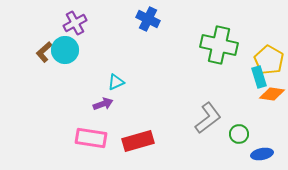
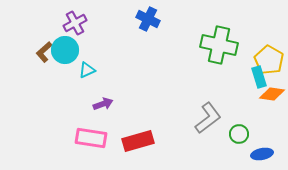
cyan triangle: moved 29 px left, 12 px up
